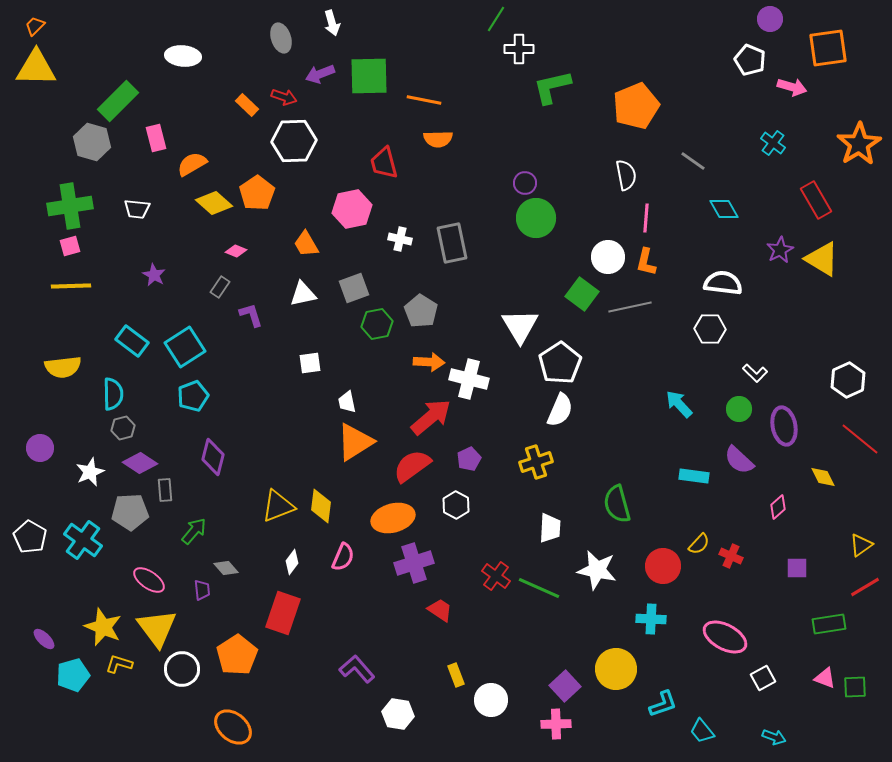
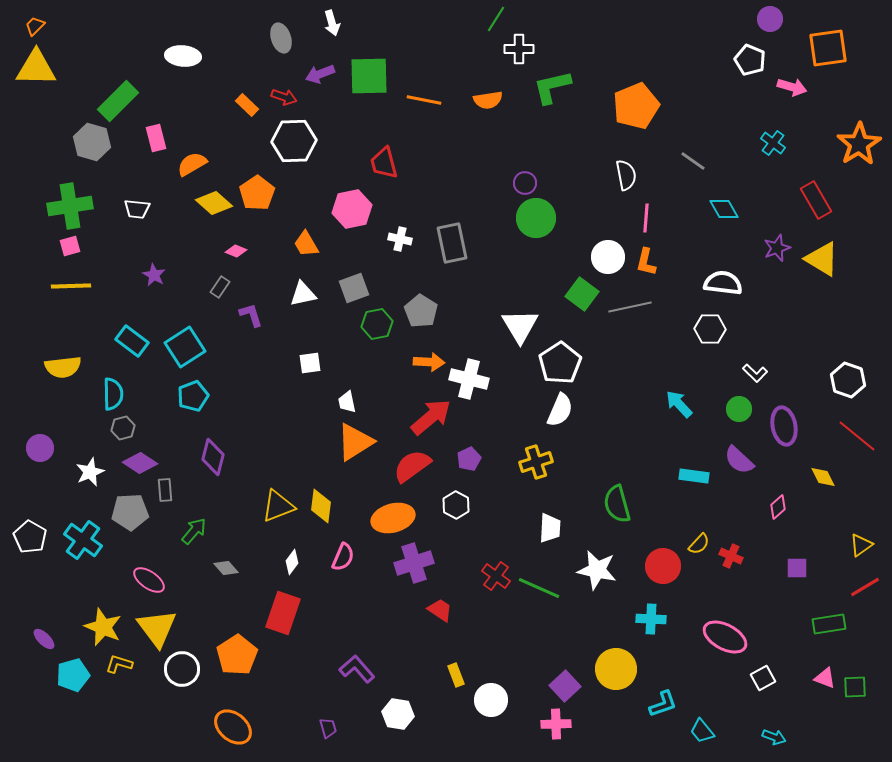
orange semicircle at (438, 139): moved 50 px right, 39 px up; rotated 8 degrees counterclockwise
purple star at (780, 250): moved 3 px left, 2 px up; rotated 8 degrees clockwise
white hexagon at (848, 380): rotated 16 degrees counterclockwise
red line at (860, 439): moved 3 px left, 3 px up
purple trapezoid at (202, 590): moved 126 px right, 138 px down; rotated 10 degrees counterclockwise
